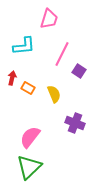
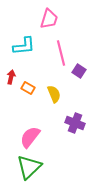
pink line: moved 1 px left, 1 px up; rotated 40 degrees counterclockwise
red arrow: moved 1 px left, 1 px up
